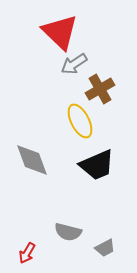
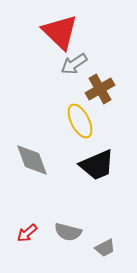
red arrow: moved 20 px up; rotated 20 degrees clockwise
